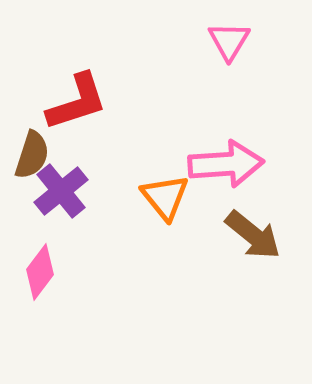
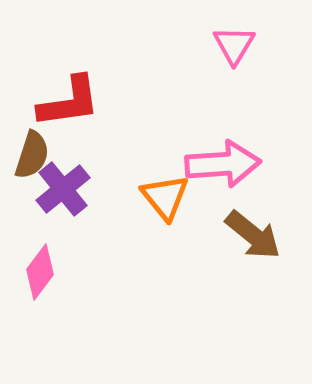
pink triangle: moved 5 px right, 4 px down
red L-shape: moved 8 px left; rotated 10 degrees clockwise
pink arrow: moved 3 px left
purple cross: moved 2 px right, 2 px up
